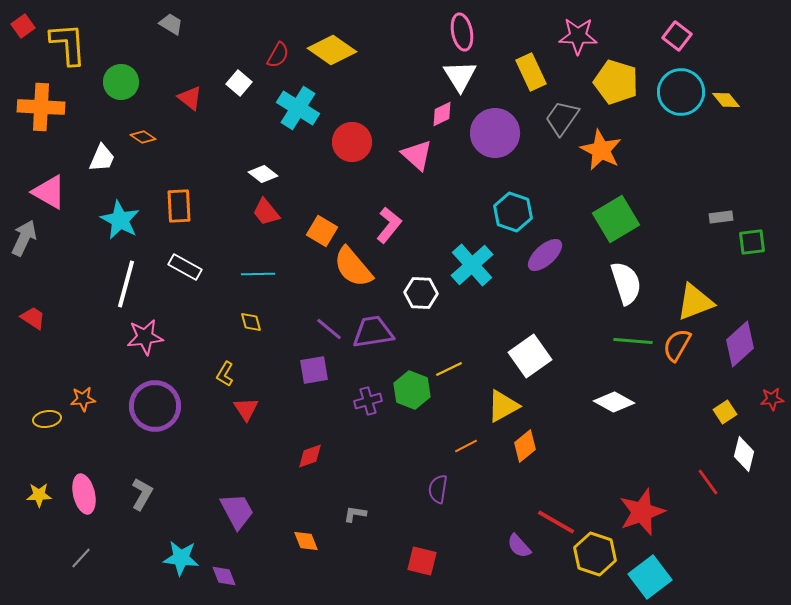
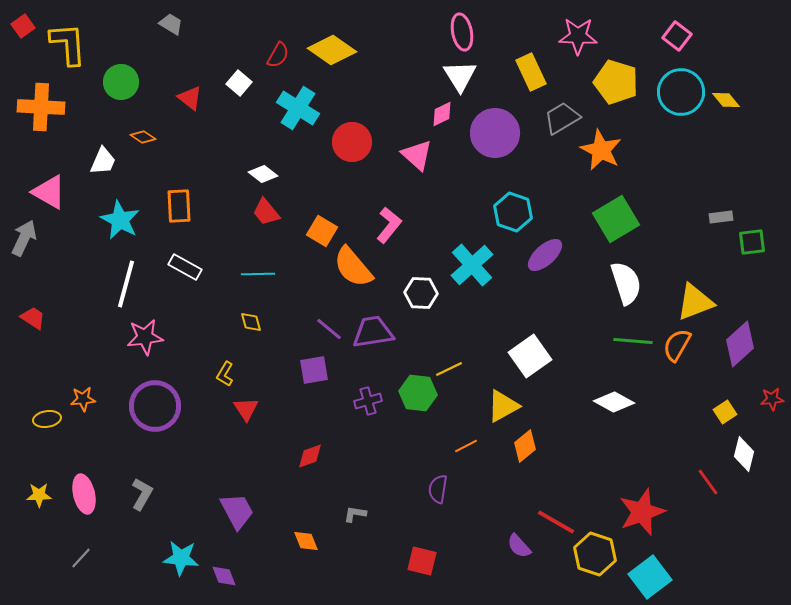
gray trapezoid at (562, 118): rotated 24 degrees clockwise
white trapezoid at (102, 158): moved 1 px right, 3 px down
green hexagon at (412, 390): moved 6 px right, 3 px down; rotated 15 degrees counterclockwise
